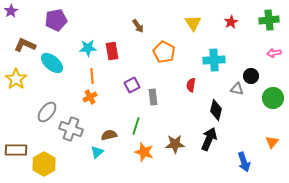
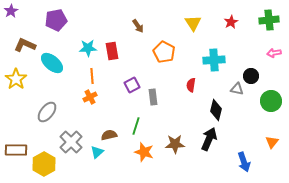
green circle: moved 2 px left, 3 px down
gray cross: moved 13 px down; rotated 25 degrees clockwise
